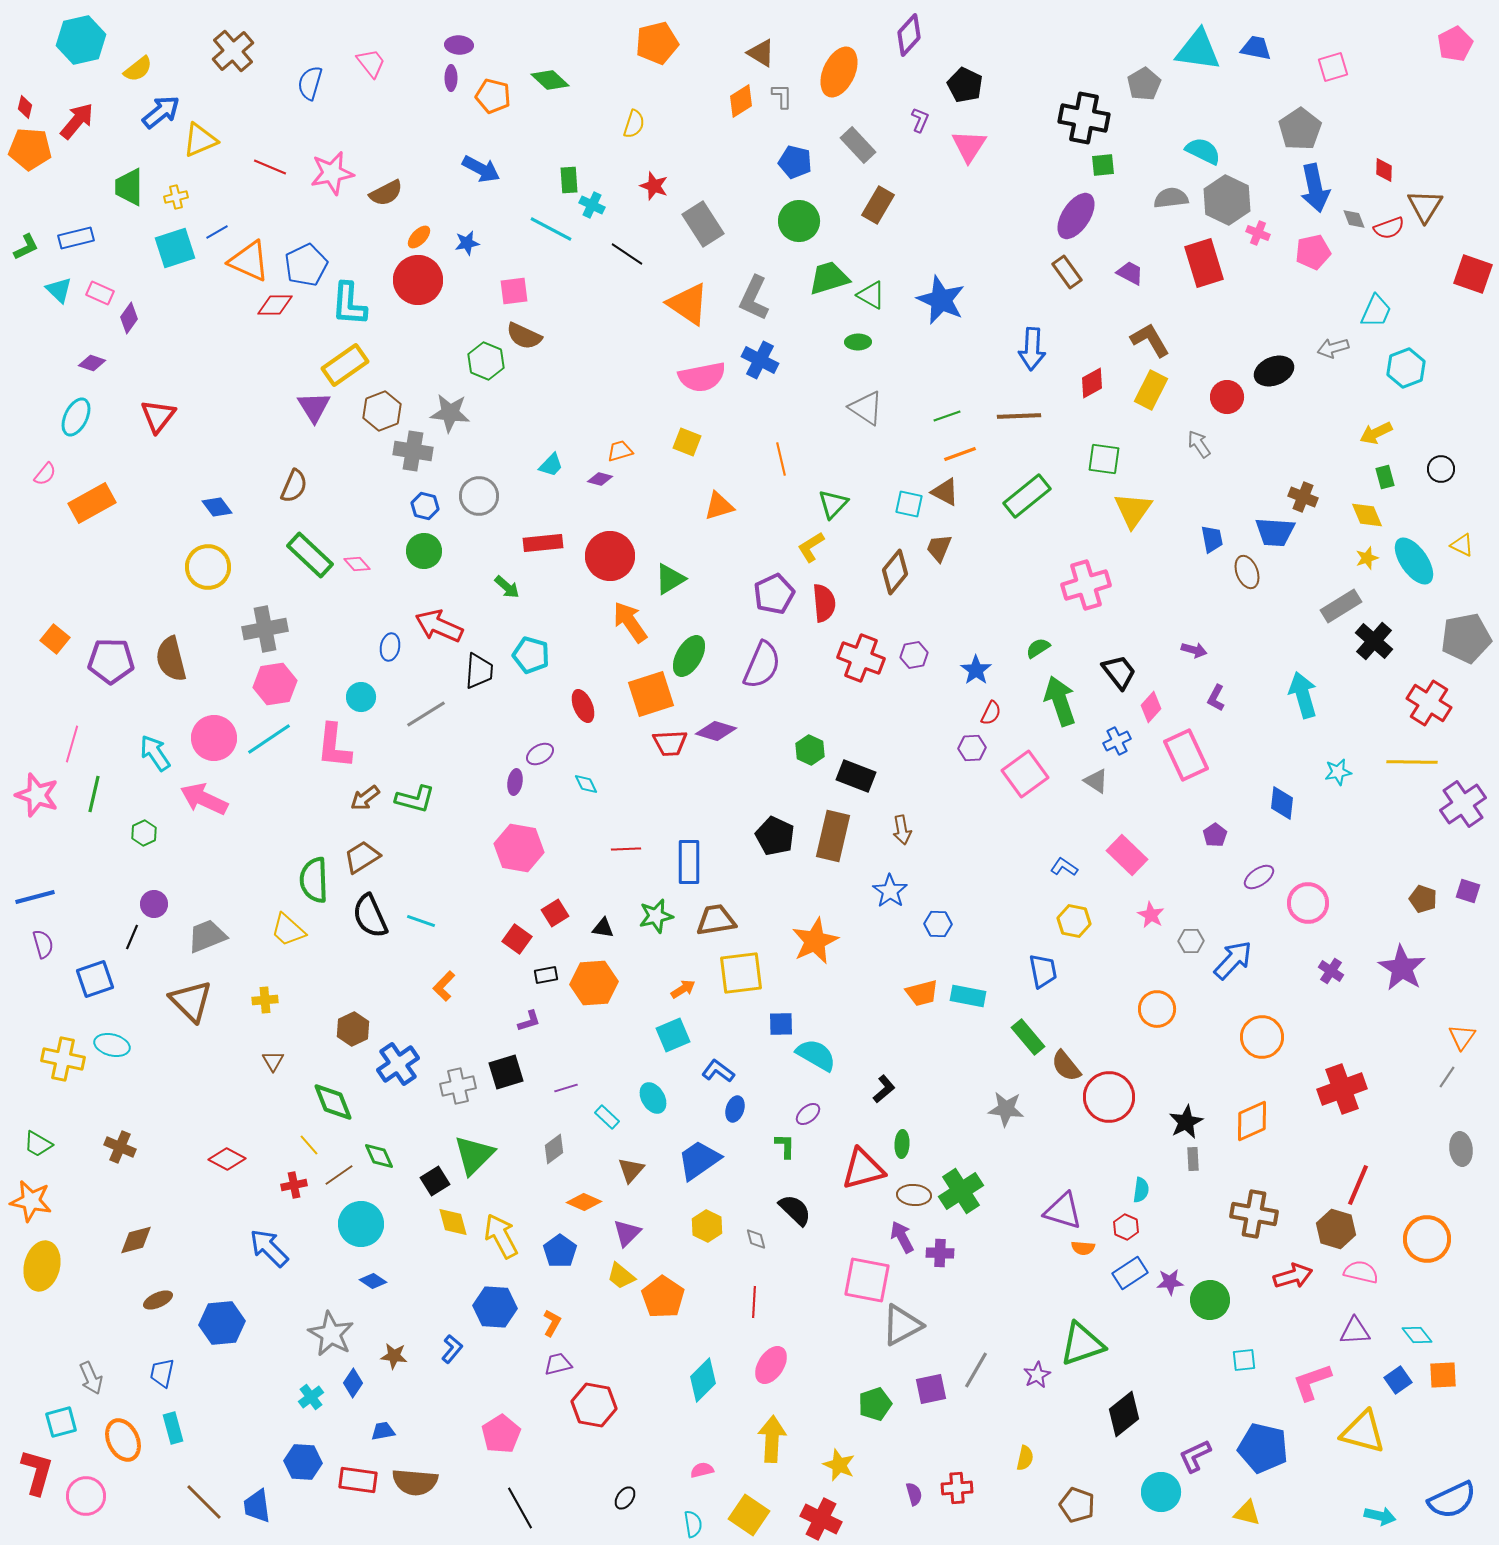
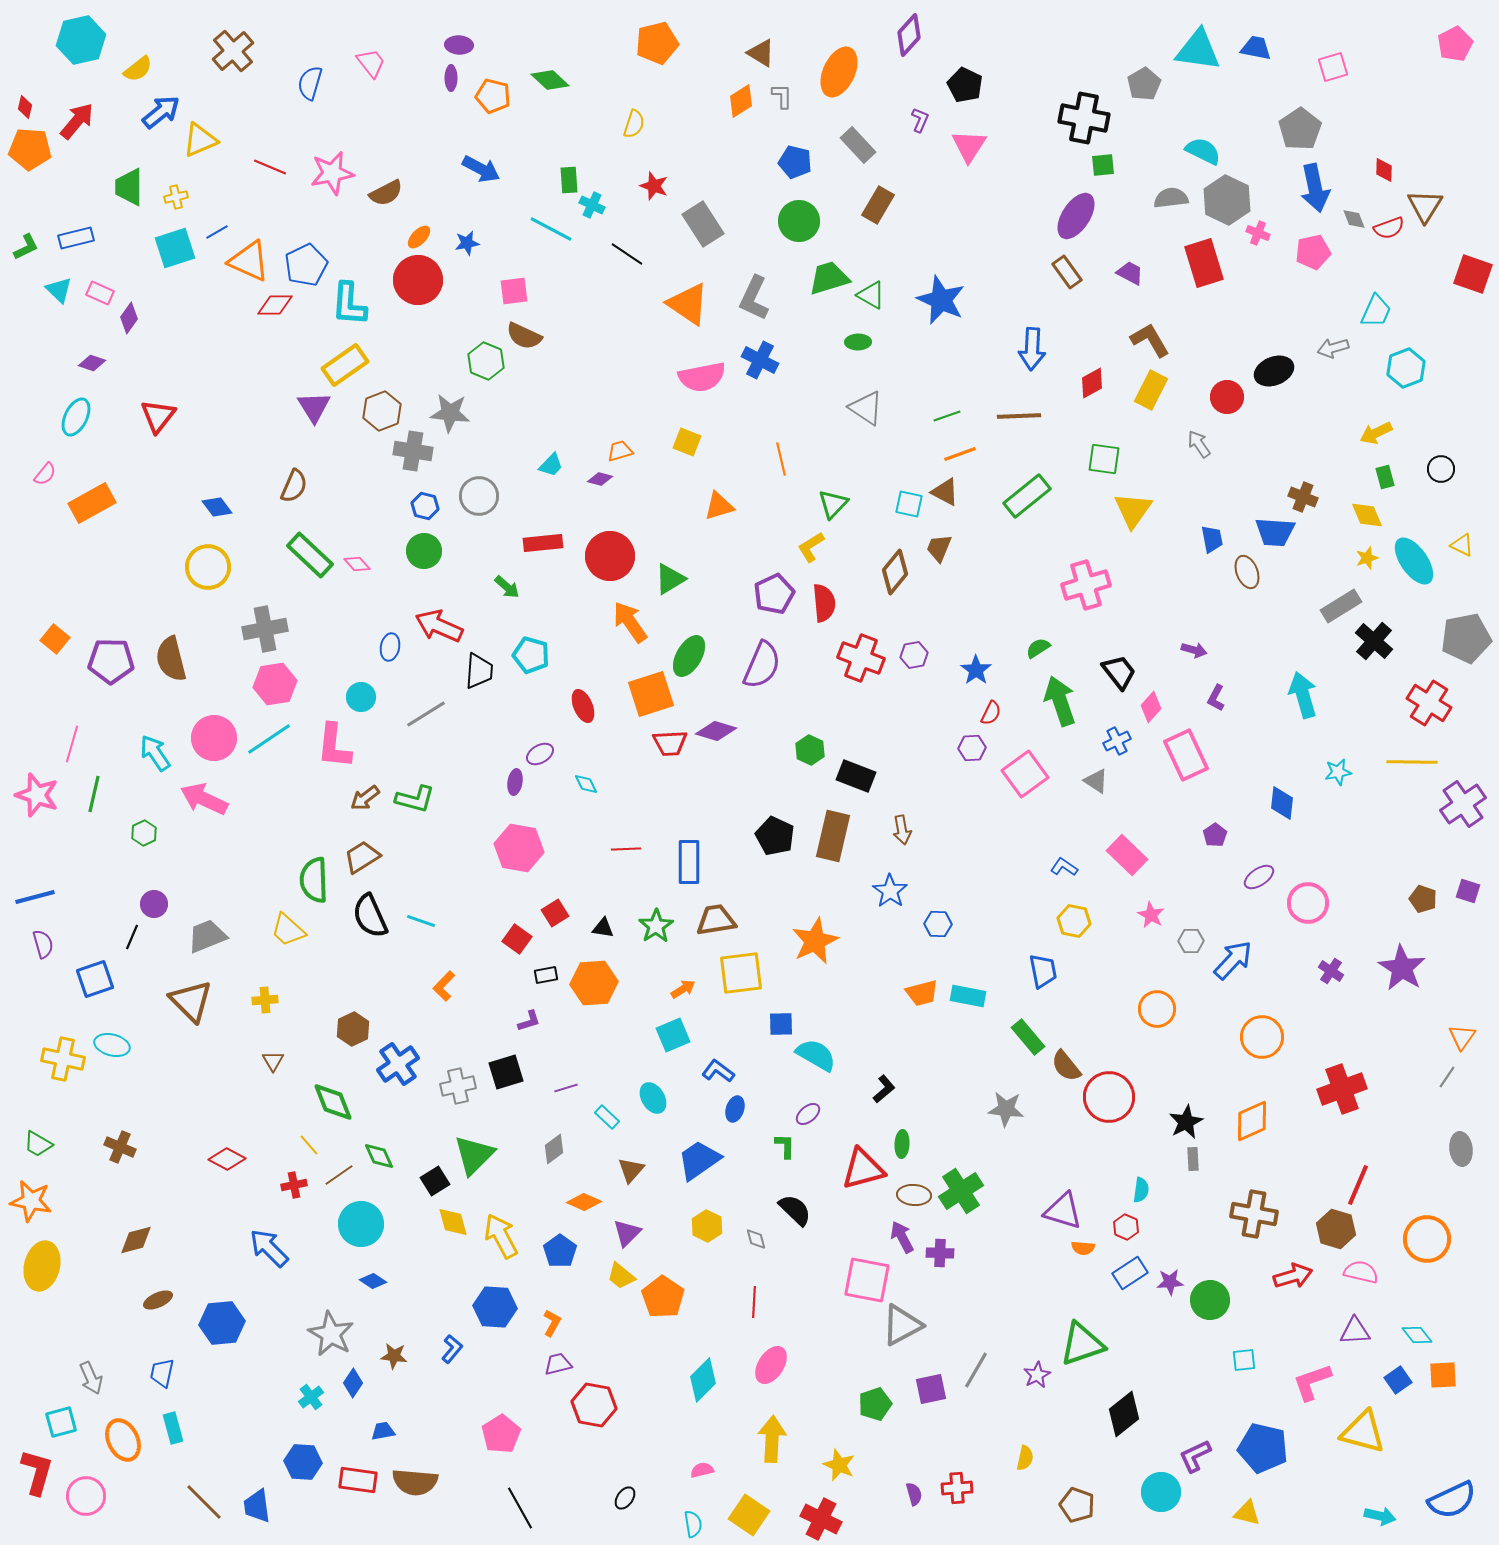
green star at (656, 916): moved 10 px down; rotated 20 degrees counterclockwise
